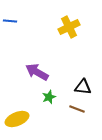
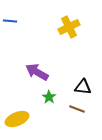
green star: rotated 16 degrees counterclockwise
